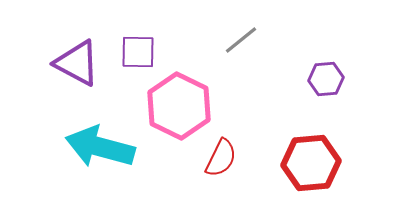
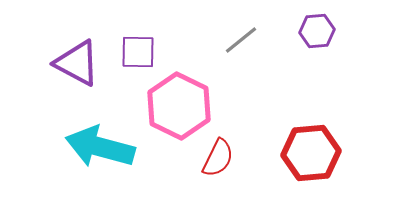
purple hexagon: moved 9 px left, 48 px up
red semicircle: moved 3 px left
red hexagon: moved 10 px up
